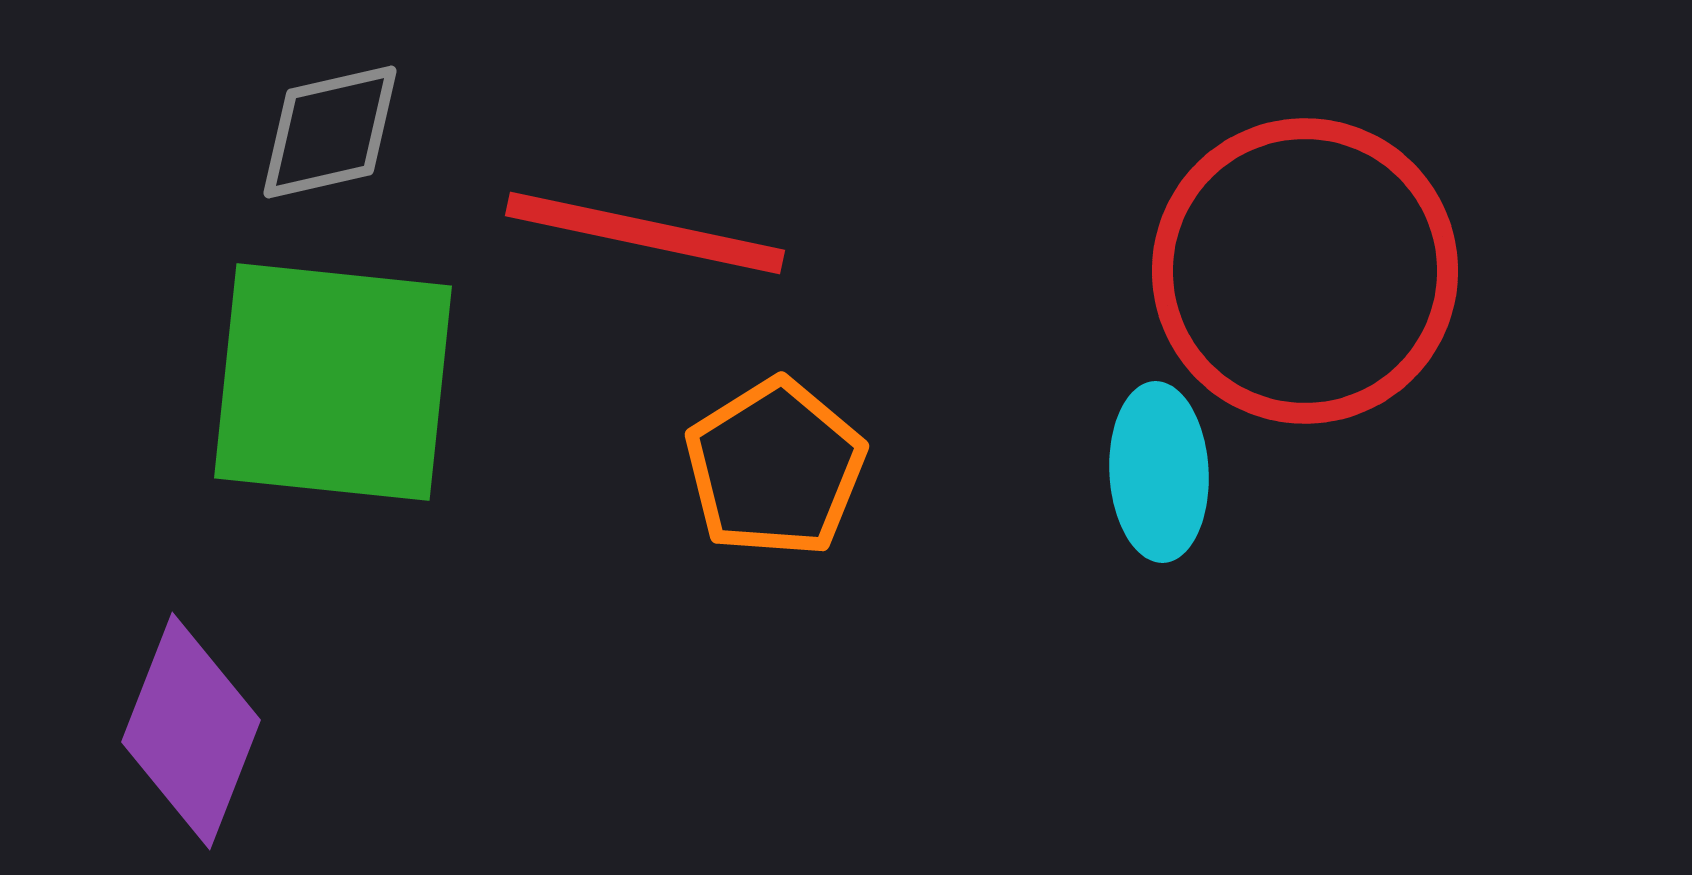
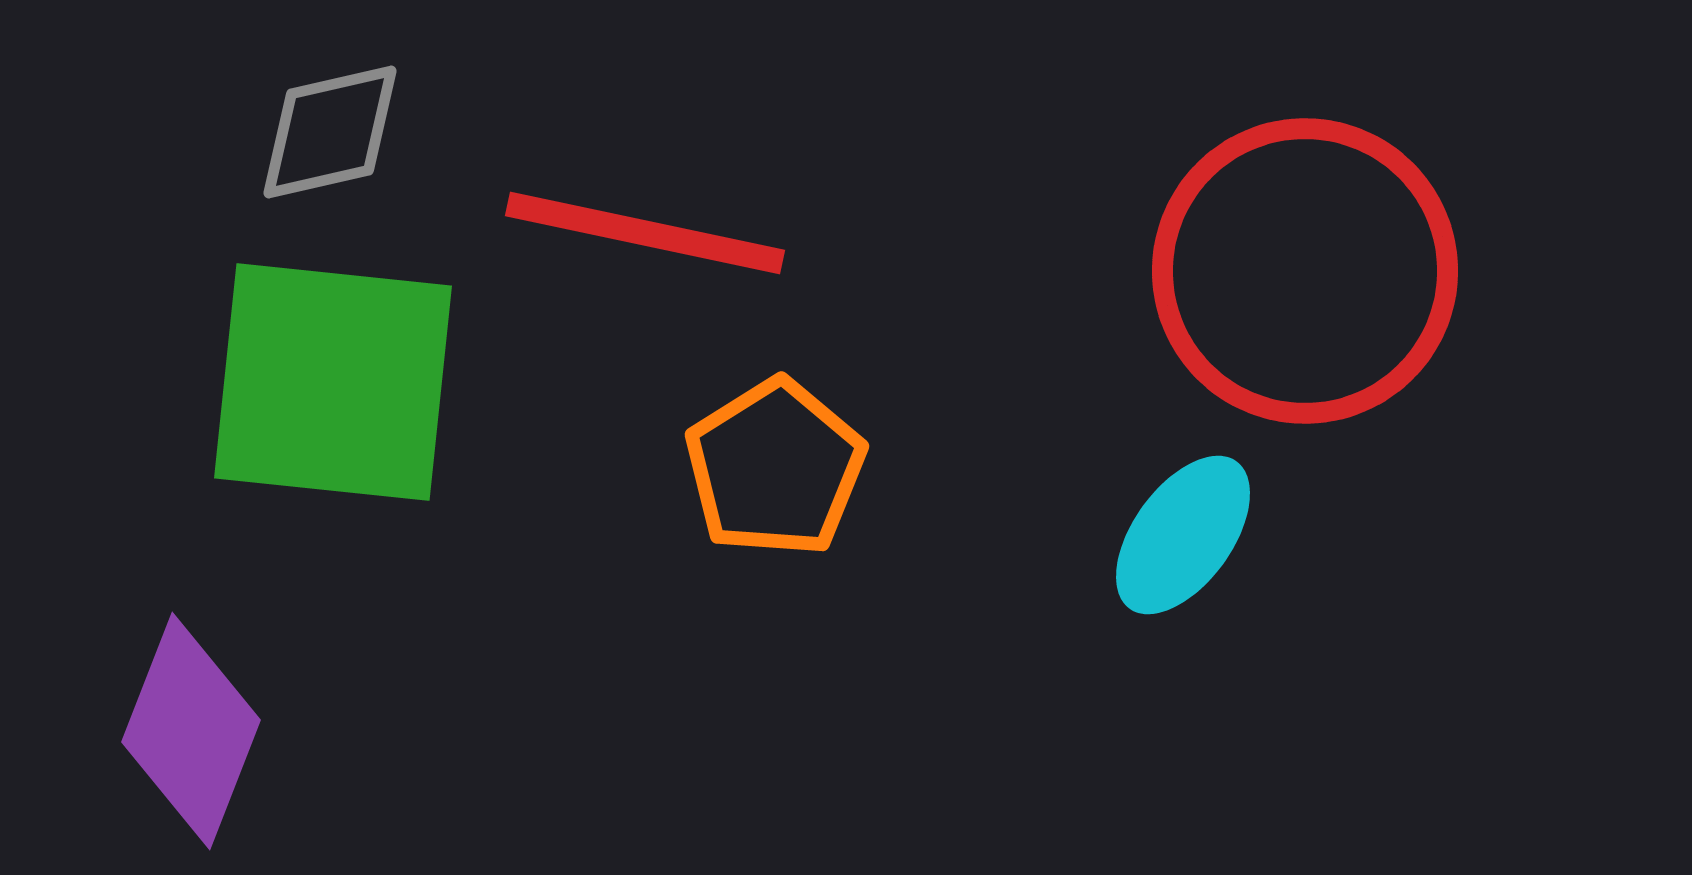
cyan ellipse: moved 24 px right, 63 px down; rotated 39 degrees clockwise
